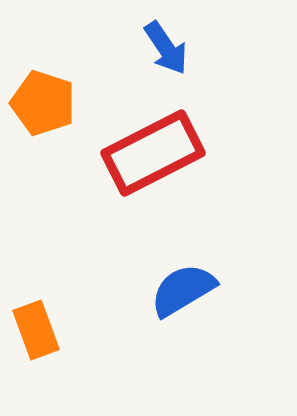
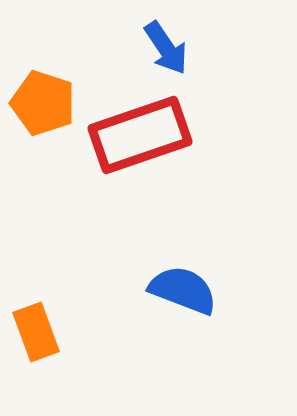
red rectangle: moved 13 px left, 18 px up; rotated 8 degrees clockwise
blue semicircle: rotated 52 degrees clockwise
orange rectangle: moved 2 px down
